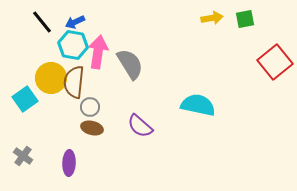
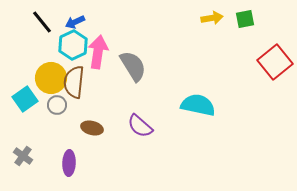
cyan hexagon: rotated 24 degrees clockwise
gray semicircle: moved 3 px right, 2 px down
gray circle: moved 33 px left, 2 px up
